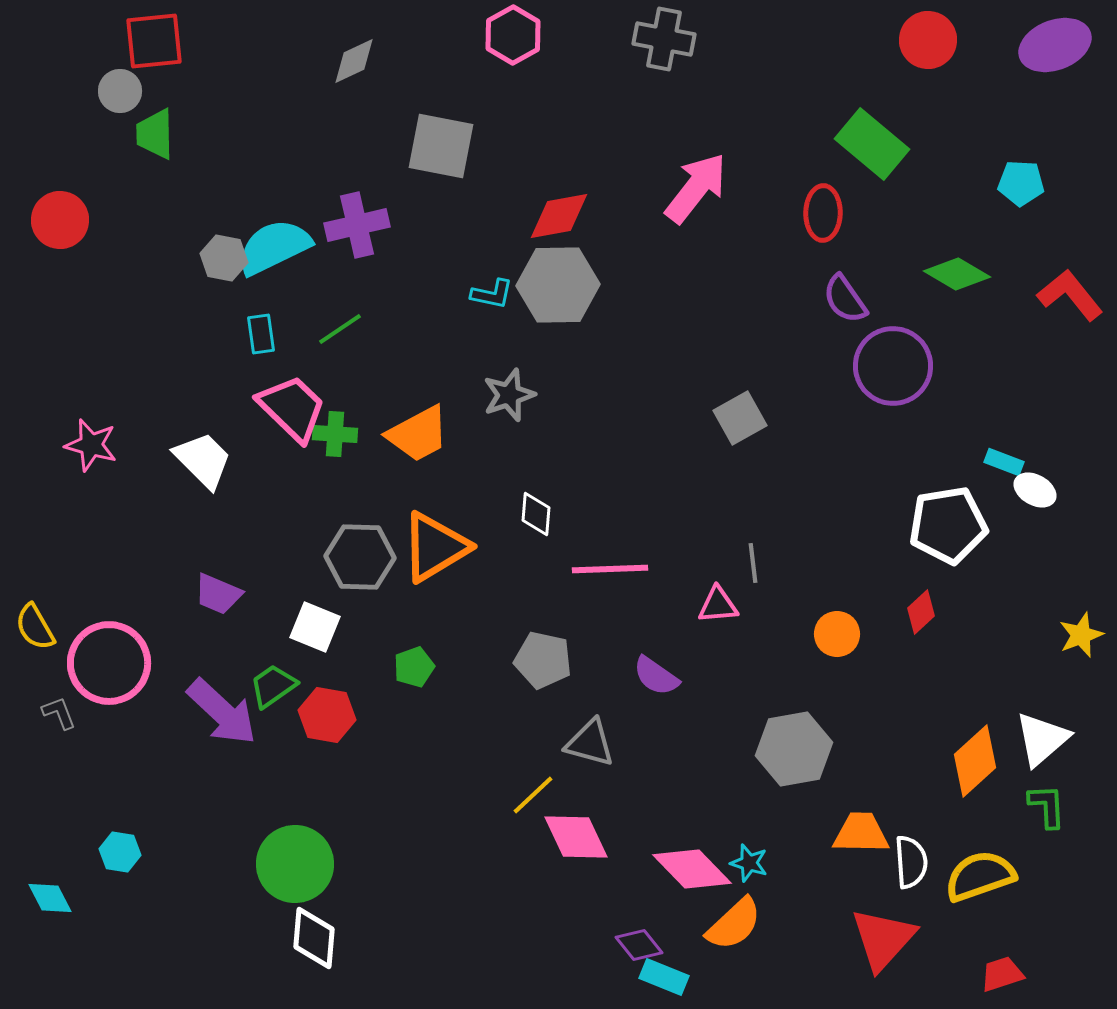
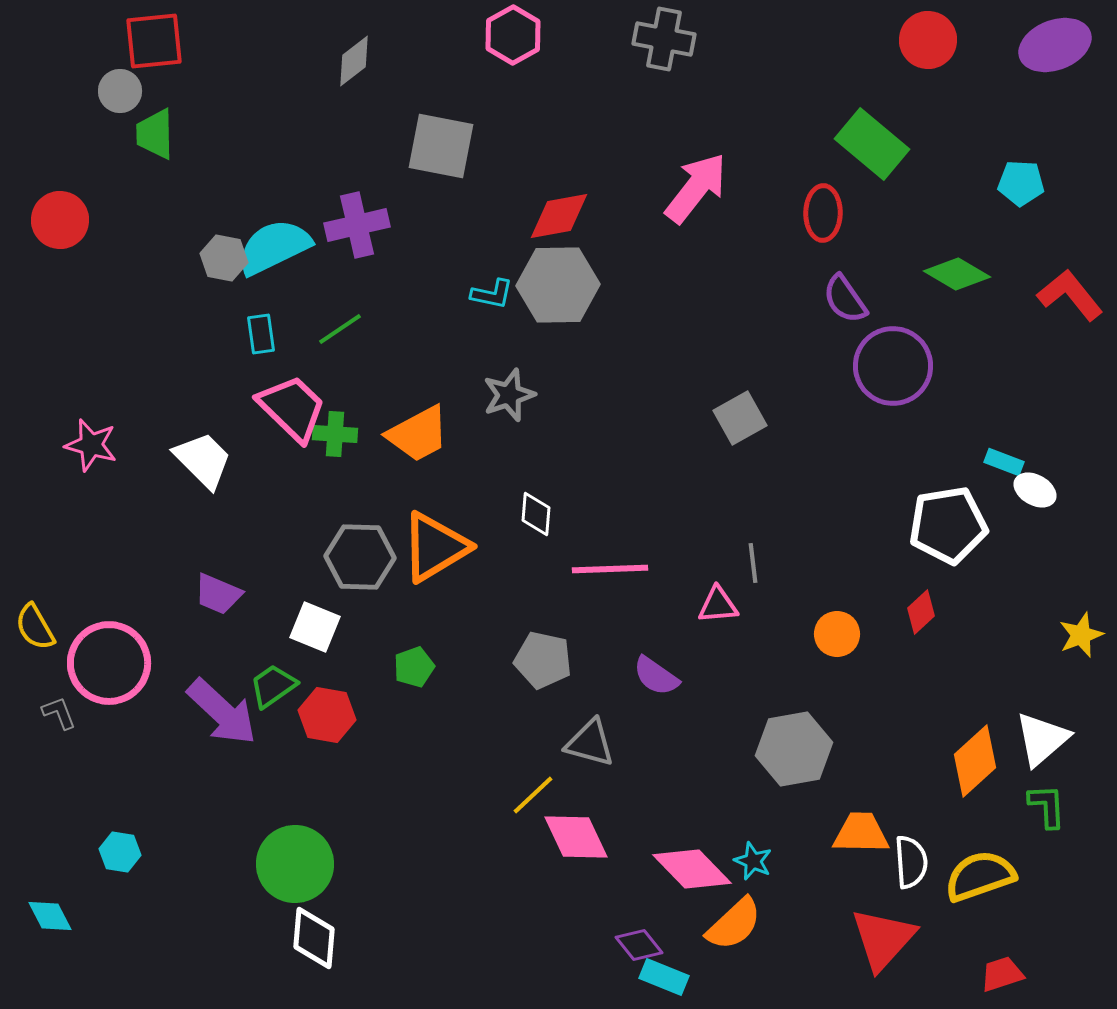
gray diamond at (354, 61): rotated 12 degrees counterclockwise
cyan star at (749, 863): moved 4 px right, 2 px up; rotated 6 degrees clockwise
cyan diamond at (50, 898): moved 18 px down
